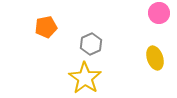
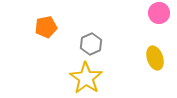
yellow star: moved 1 px right
